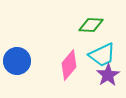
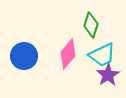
green diamond: rotated 75 degrees counterclockwise
blue circle: moved 7 px right, 5 px up
pink diamond: moved 1 px left, 11 px up
